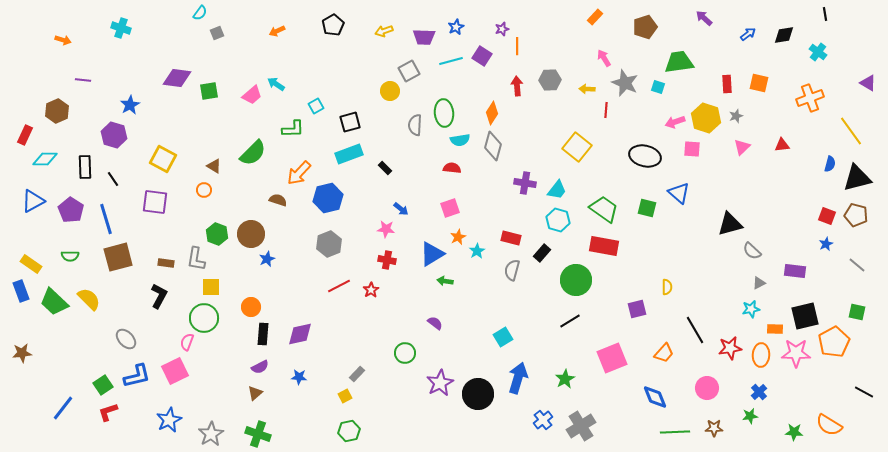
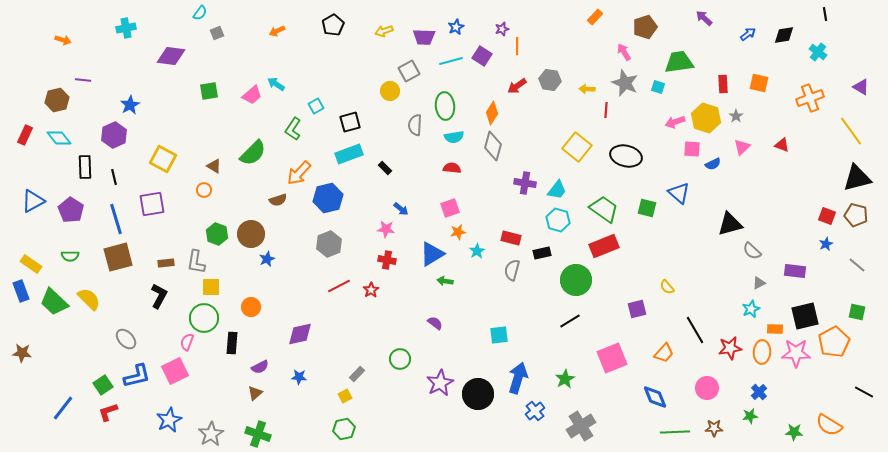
cyan cross at (121, 28): moved 5 px right; rotated 30 degrees counterclockwise
pink arrow at (604, 58): moved 20 px right, 6 px up
purple diamond at (177, 78): moved 6 px left, 22 px up
gray hexagon at (550, 80): rotated 10 degrees clockwise
purple triangle at (868, 83): moved 7 px left, 4 px down
red rectangle at (727, 84): moved 4 px left
red arrow at (517, 86): rotated 120 degrees counterclockwise
brown hexagon at (57, 111): moved 11 px up; rotated 10 degrees clockwise
green ellipse at (444, 113): moved 1 px right, 7 px up
gray star at (736, 116): rotated 16 degrees counterclockwise
green L-shape at (293, 129): rotated 125 degrees clockwise
purple hexagon at (114, 135): rotated 20 degrees clockwise
cyan semicircle at (460, 140): moved 6 px left, 3 px up
red triangle at (782, 145): rotated 28 degrees clockwise
black ellipse at (645, 156): moved 19 px left
cyan diamond at (45, 159): moved 14 px right, 21 px up; rotated 50 degrees clockwise
blue semicircle at (830, 164): moved 117 px left; rotated 49 degrees clockwise
black line at (113, 179): moved 1 px right, 2 px up; rotated 21 degrees clockwise
brown semicircle at (278, 200): rotated 144 degrees clockwise
purple square at (155, 202): moved 3 px left, 2 px down; rotated 16 degrees counterclockwise
blue line at (106, 219): moved 10 px right
orange star at (458, 237): moved 5 px up; rotated 14 degrees clockwise
red rectangle at (604, 246): rotated 32 degrees counterclockwise
black rectangle at (542, 253): rotated 36 degrees clockwise
gray L-shape at (196, 259): moved 3 px down
brown rectangle at (166, 263): rotated 14 degrees counterclockwise
yellow semicircle at (667, 287): rotated 140 degrees clockwise
cyan star at (751, 309): rotated 12 degrees counterclockwise
black rectangle at (263, 334): moved 31 px left, 9 px down
cyan square at (503, 337): moved 4 px left, 2 px up; rotated 24 degrees clockwise
brown star at (22, 353): rotated 12 degrees clockwise
green circle at (405, 353): moved 5 px left, 6 px down
orange ellipse at (761, 355): moved 1 px right, 3 px up
blue cross at (543, 420): moved 8 px left, 9 px up
green hexagon at (349, 431): moved 5 px left, 2 px up
